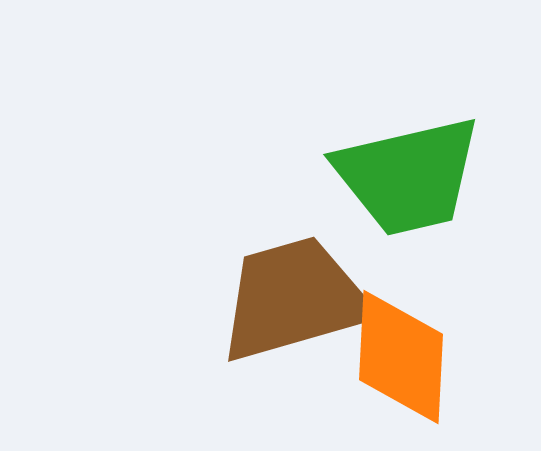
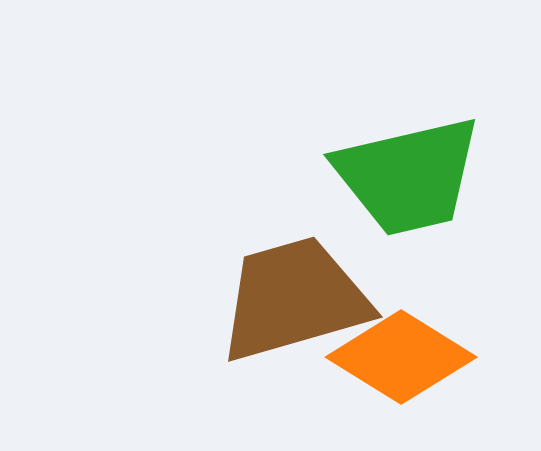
orange diamond: rotated 61 degrees counterclockwise
